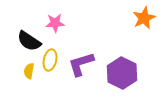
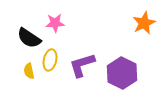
orange star: moved 5 px down
black semicircle: moved 3 px up
purple L-shape: moved 1 px right, 1 px down
yellow semicircle: rotated 21 degrees counterclockwise
